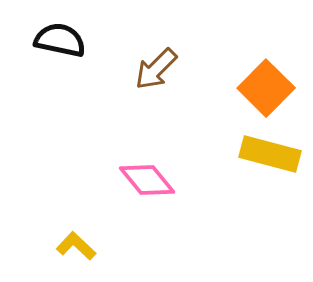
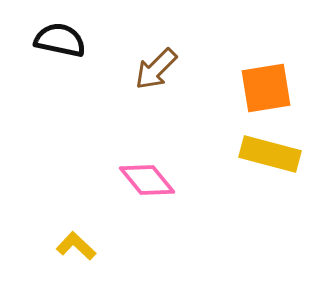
orange square: rotated 36 degrees clockwise
